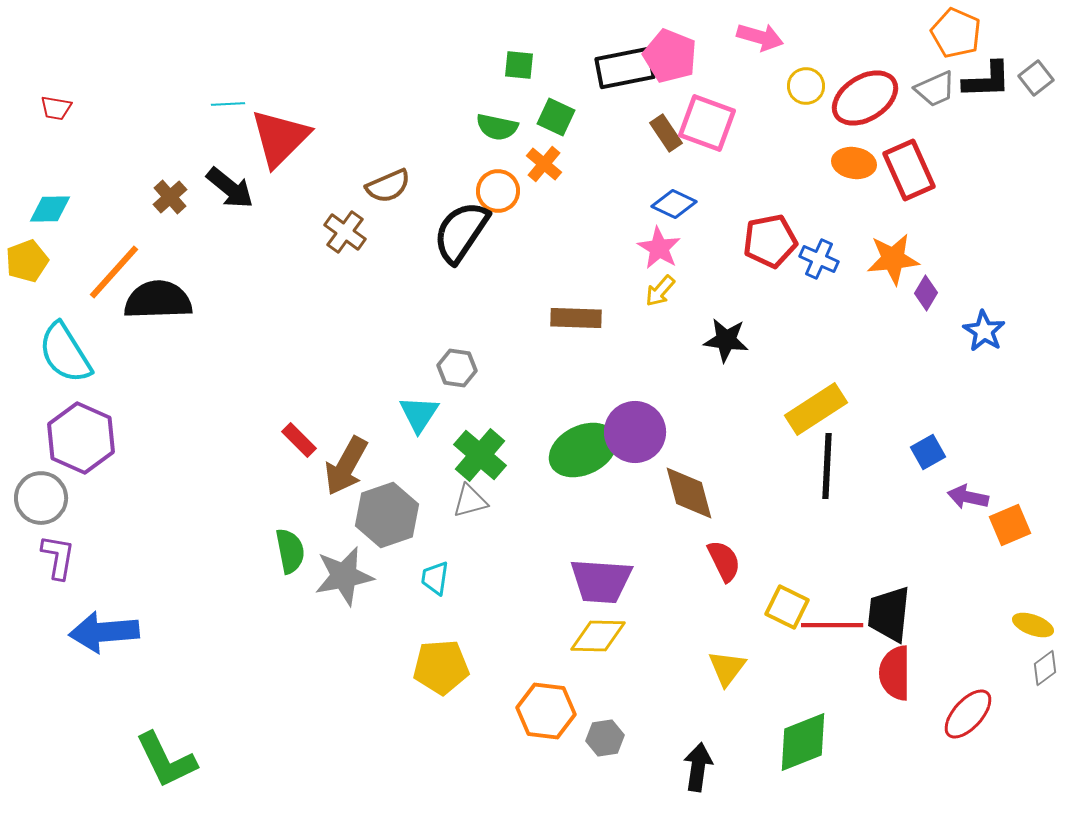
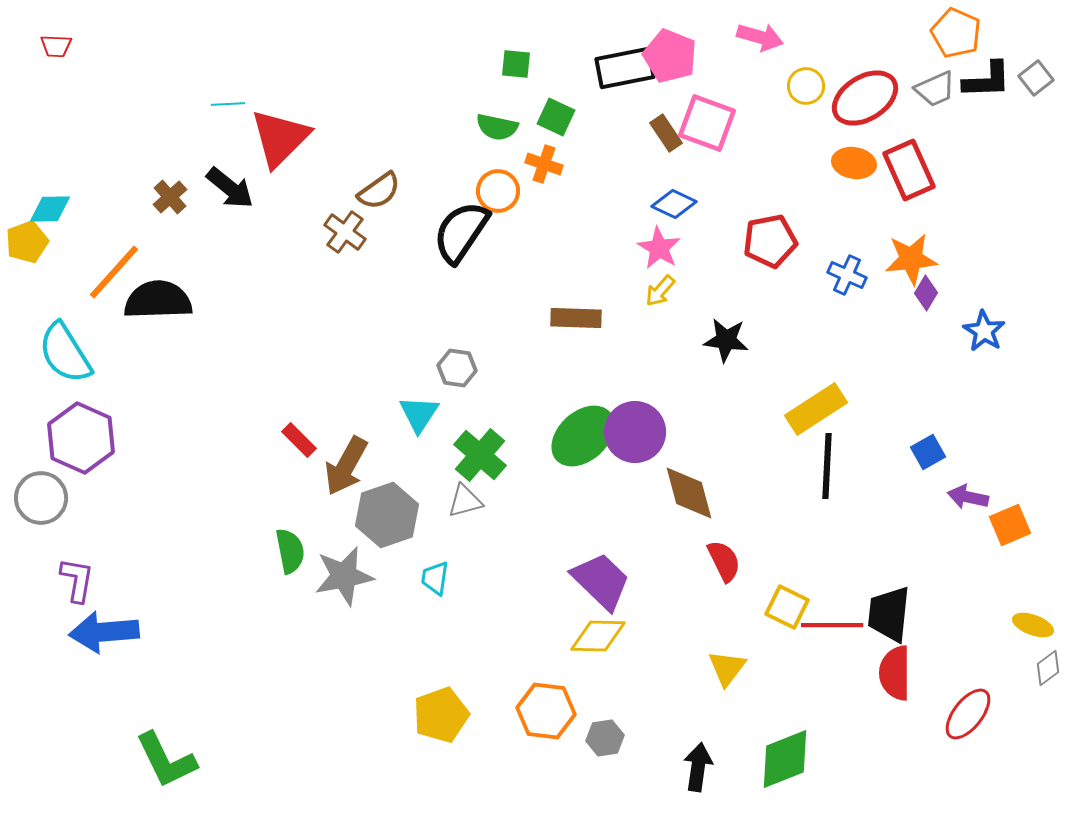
green square at (519, 65): moved 3 px left, 1 px up
red trapezoid at (56, 108): moved 62 px up; rotated 8 degrees counterclockwise
orange cross at (544, 164): rotated 21 degrees counterclockwise
brown semicircle at (388, 186): moved 9 px left, 5 px down; rotated 12 degrees counterclockwise
blue cross at (819, 259): moved 28 px right, 16 px down
orange star at (893, 259): moved 18 px right
yellow pentagon at (27, 261): moved 19 px up
green ellipse at (583, 450): moved 14 px up; rotated 16 degrees counterclockwise
gray triangle at (470, 501): moved 5 px left
purple L-shape at (58, 557): moved 19 px right, 23 px down
purple trapezoid at (601, 581): rotated 140 degrees counterclockwise
yellow pentagon at (441, 667): moved 48 px down; rotated 16 degrees counterclockwise
gray diamond at (1045, 668): moved 3 px right
red ellipse at (968, 714): rotated 4 degrees counterclockwise
green diamond at (803, 742): moved 18 px left, 17 px down
